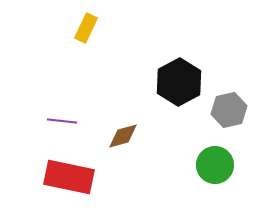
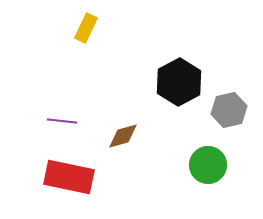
green circle: moved 7 px left
